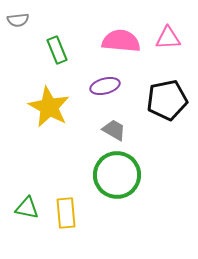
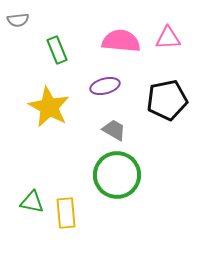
green triangle: moved 5 px right, 6 px up
